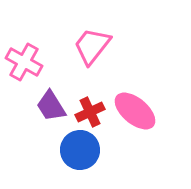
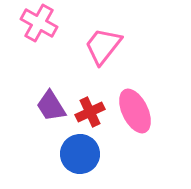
pink trapezoid: moved 11 px right
pink cross: moved 15 px right, 39 px up
pink ellipse: rotated 24 degrees clockwise
blue circle: moved 4 px down
